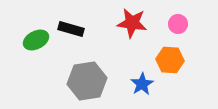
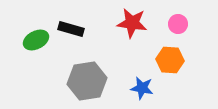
blue star: moved 4 px down; rotated 30 degrees counterclockwise
